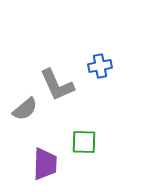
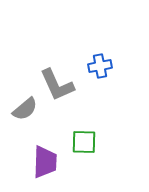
purple trapezoid: moved 2 px up
